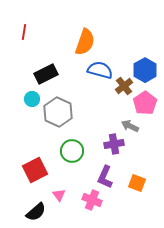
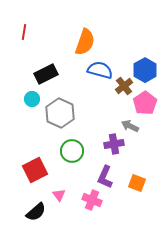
gray hexagon: moved 2 px right, 1 px down
